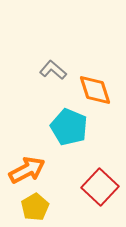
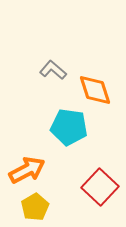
cyan pentagon: rotated 15 degrees counterclockwise
